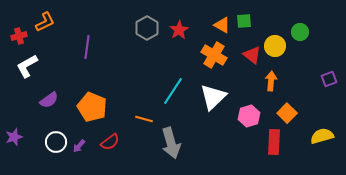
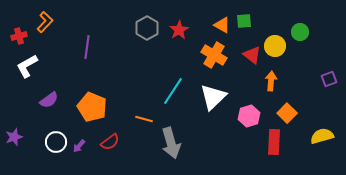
orange L-shape: rotated 20 degrees counterclockwise
